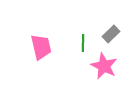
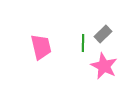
gray rectangle: moved 8 px left
